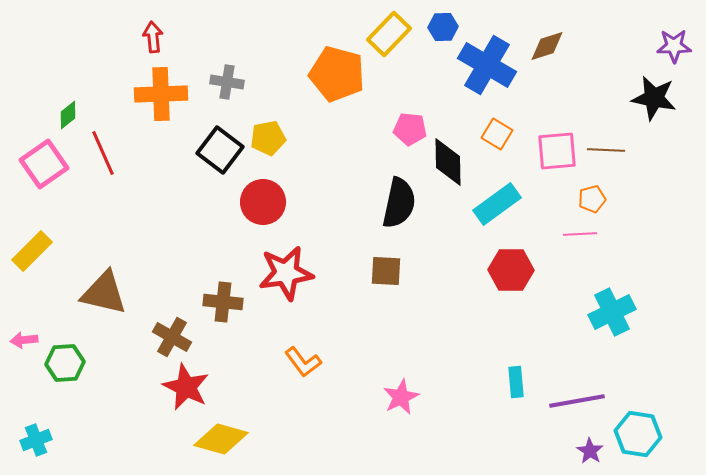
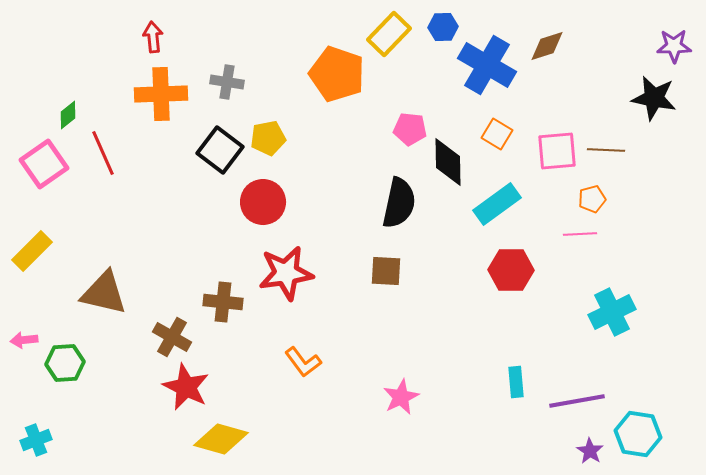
orange pentagon at (337, 74): rotated 4 degrees clockwise
